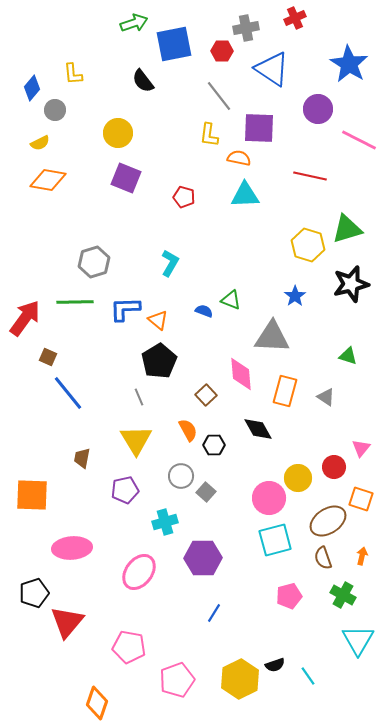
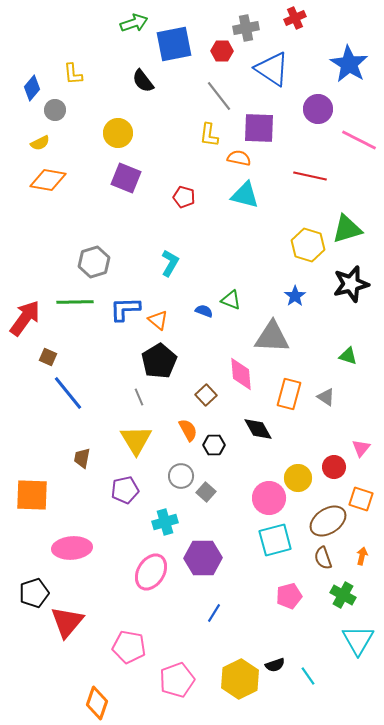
cyan triangle at (245, 195): rotated 16 degrees clockwise
orange rectangle at (285, 391): moved 4 px right, 3 px down
pink ellipse at (139, 572): moved 12 px right; rotated 6 degrees counterclockwise
